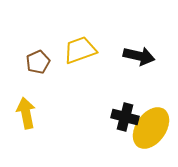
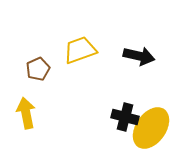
brown pentagon: moved 7 px down
